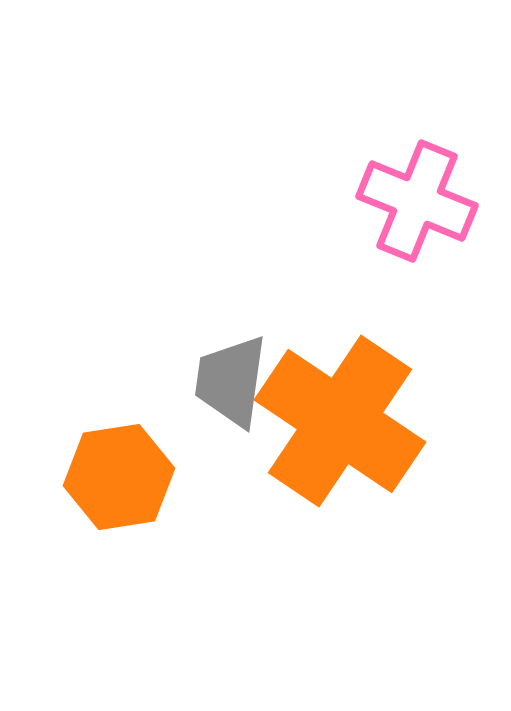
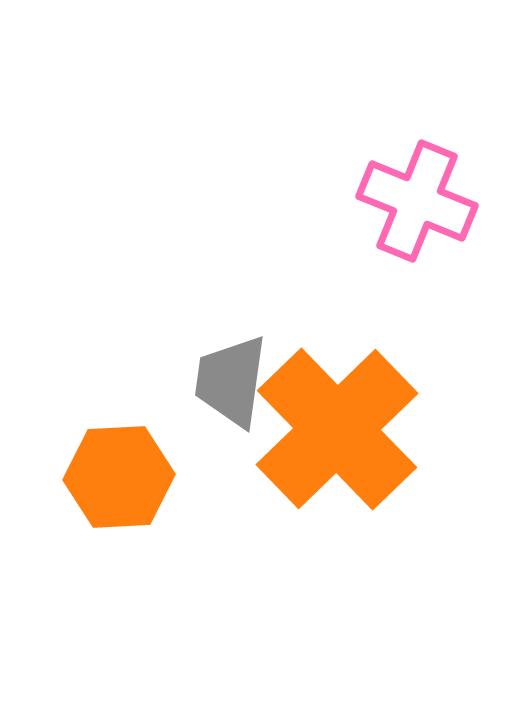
orange cross: moved 3 px left, 8 px down; rotated 12 degrees clockwise
orange hexagon: rotated 6 degrees clockwise
